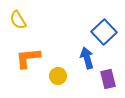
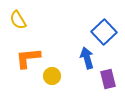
yellow circle: moved 6 px left
